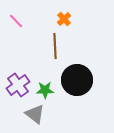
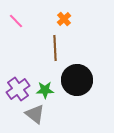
brown line: moved 2 px down
purple cross: moved 4 px down
